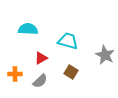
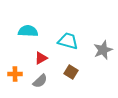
cyan semicircle: moved 2 px down
gray star: moved 2 px left, 5 px up; rotated 24 degrees clockwise
